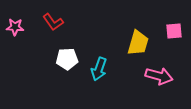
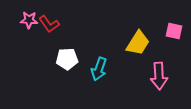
red L-shape: moved 4 px left, 2 px down
pink star: moved 14 px right, 7 px up
pink square: rotated 18 degrees clockwise
yellow trapezoid: rotated 16 degrees clockwise
pink arrow: rotated 72 degrees clockwise
